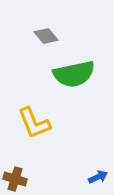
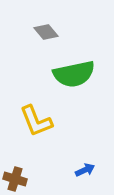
gray diamond: moved 4 px up
yellow L-shape: moved 2 px right, 2 px up
blue arrow: moved 13 px left, 7 px up
